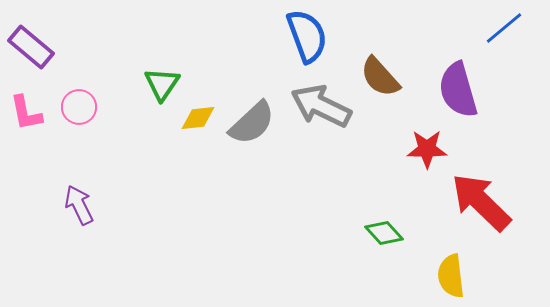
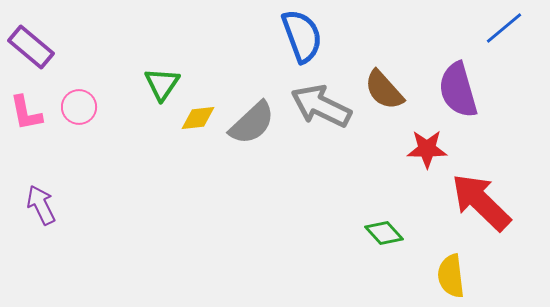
blue semicircle: moved 5 px left
brown semicircle: moved 4 px right, 13 px down
purple arrow: moved 38 px left
